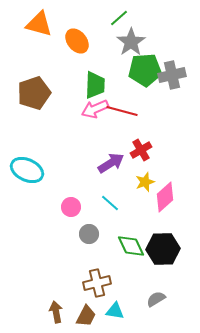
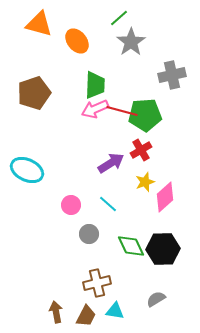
green pentagon: moved 45 px down
cyan line: moved 2 px left, 1 px down
pink circle: moved 2 px up
